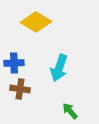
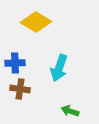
blue cross: moved 1 px right
green arrow: rotated 30 degrees counterclockwise
